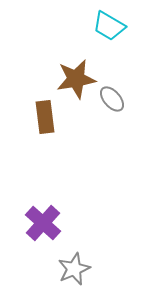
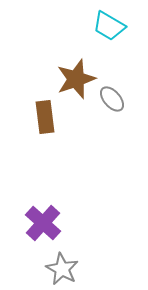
brown star: rotated 9 degrees counterclockwise
gray star: moved 12 px left; rotated 20 degrees counterclockwise
